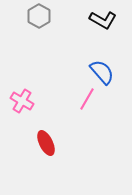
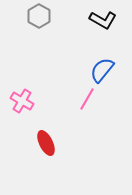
blue semicircle: moved 2 px up; rotated 100 degrees counterclockwise
